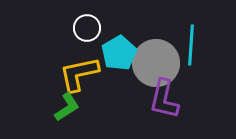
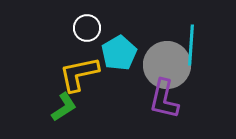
gray circle: moved 11 px right, 2 px down
green L-shape: moved 3 px left
